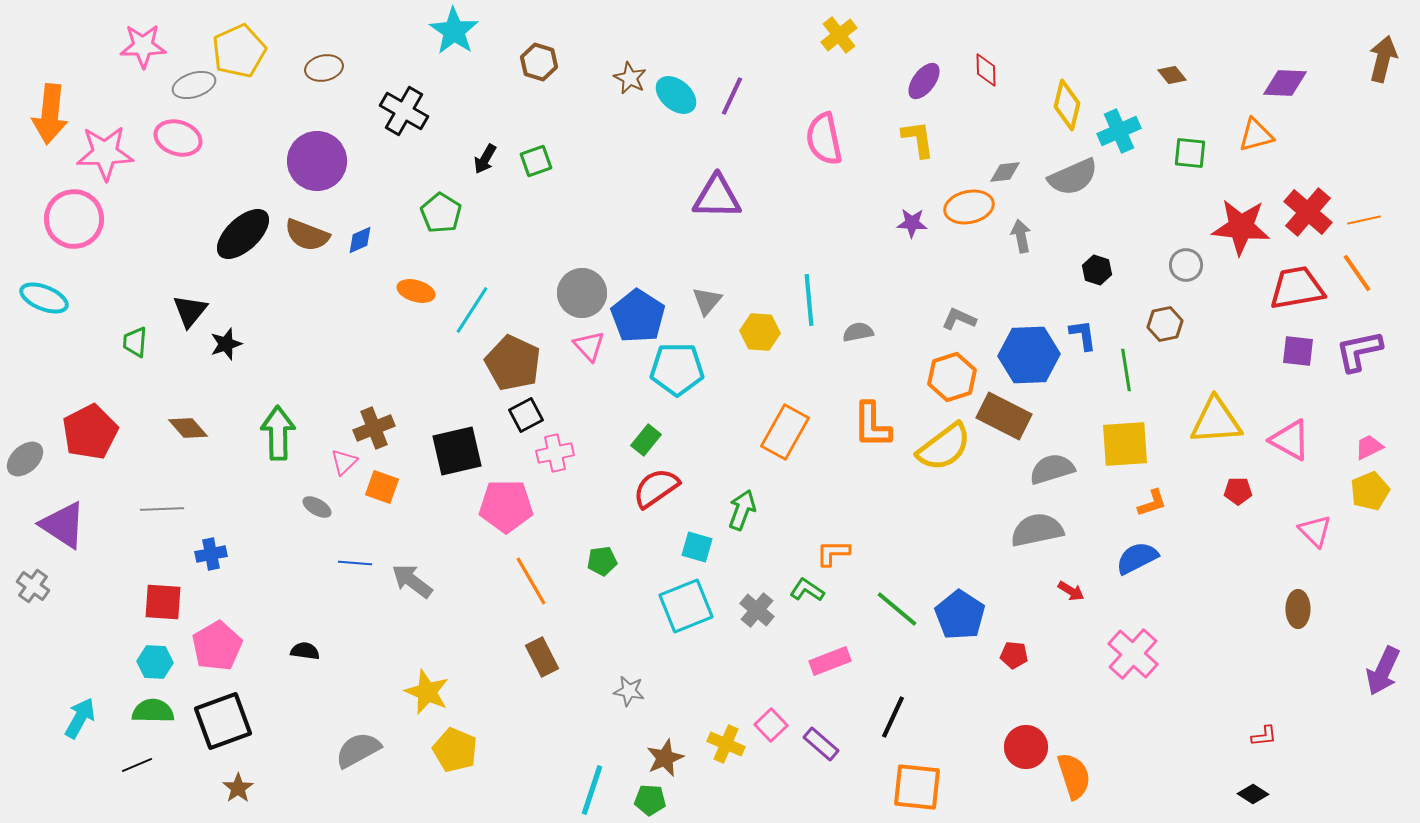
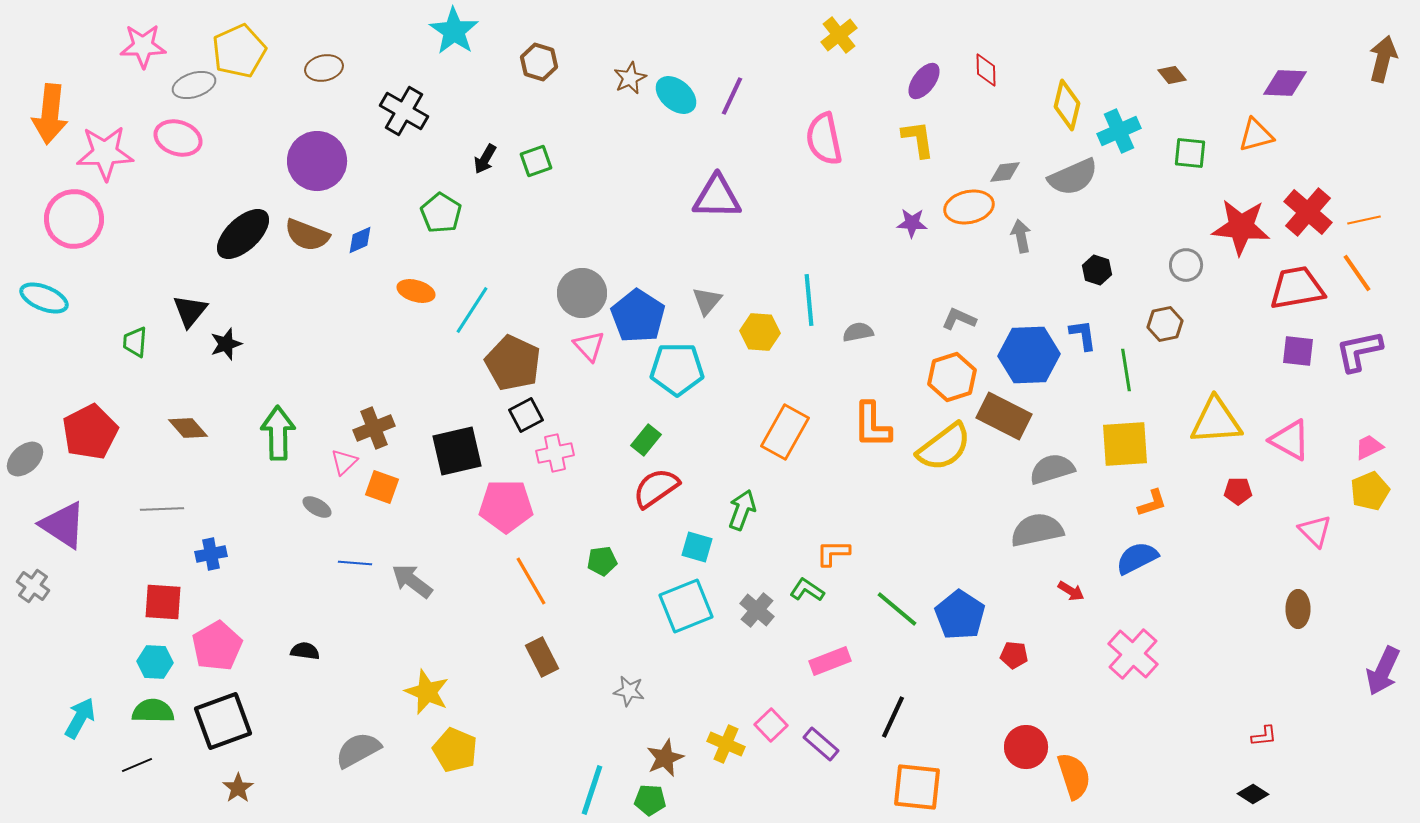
brown star at (630, 78): rotated 20 degrees clockwise
